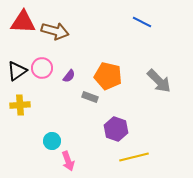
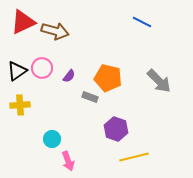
red triangle: rotated 28 degrees counterclockwise
orange pentagon: moved 2 px down
cyan circle: moved 2 px up
